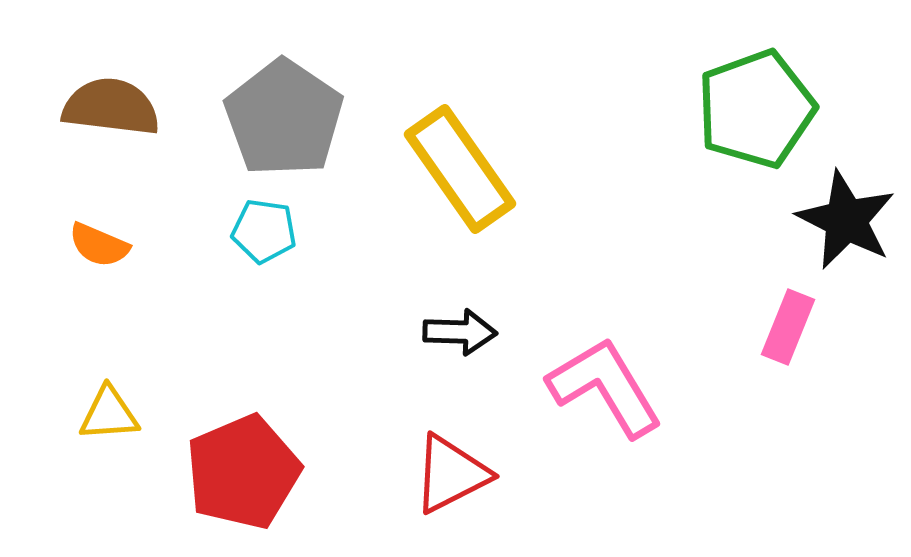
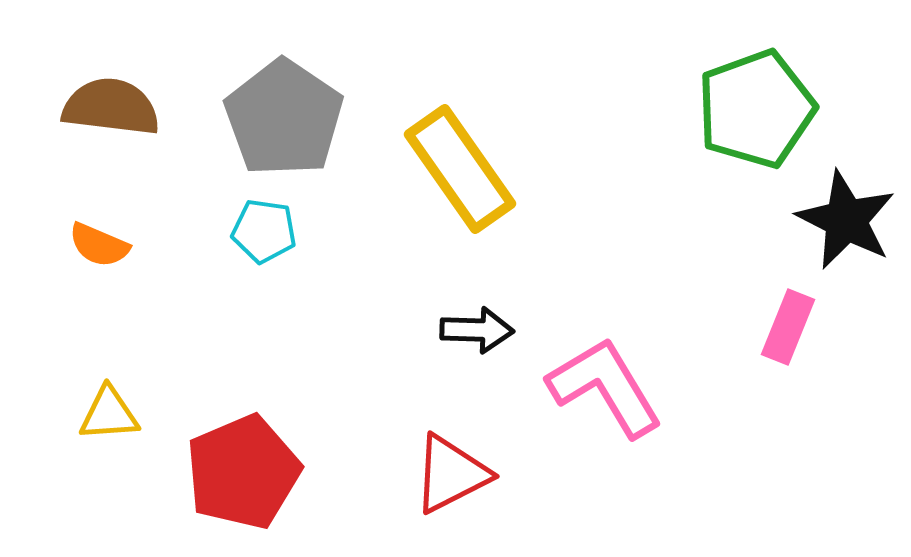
black arrow: moved 17 px right, 2 px up
